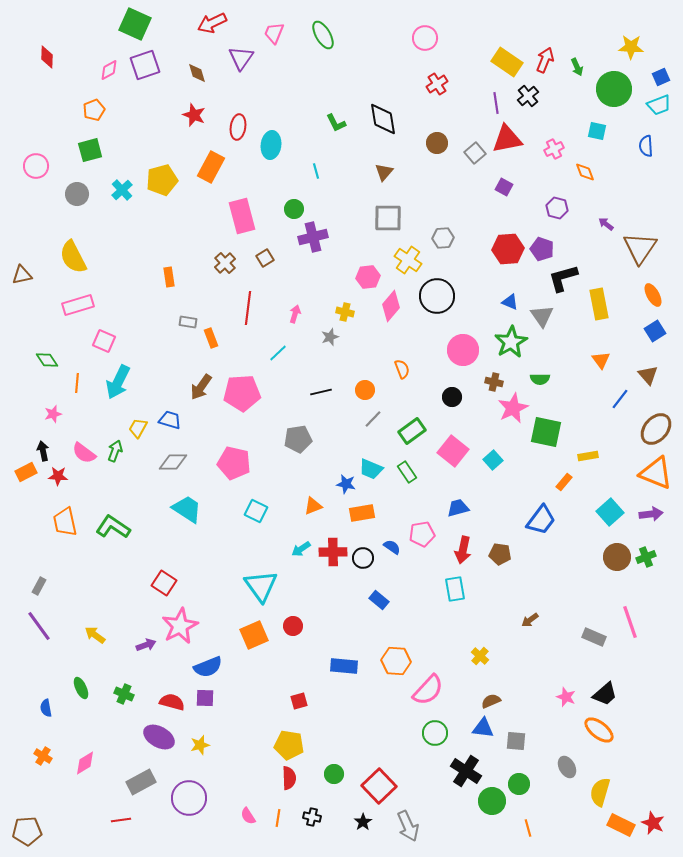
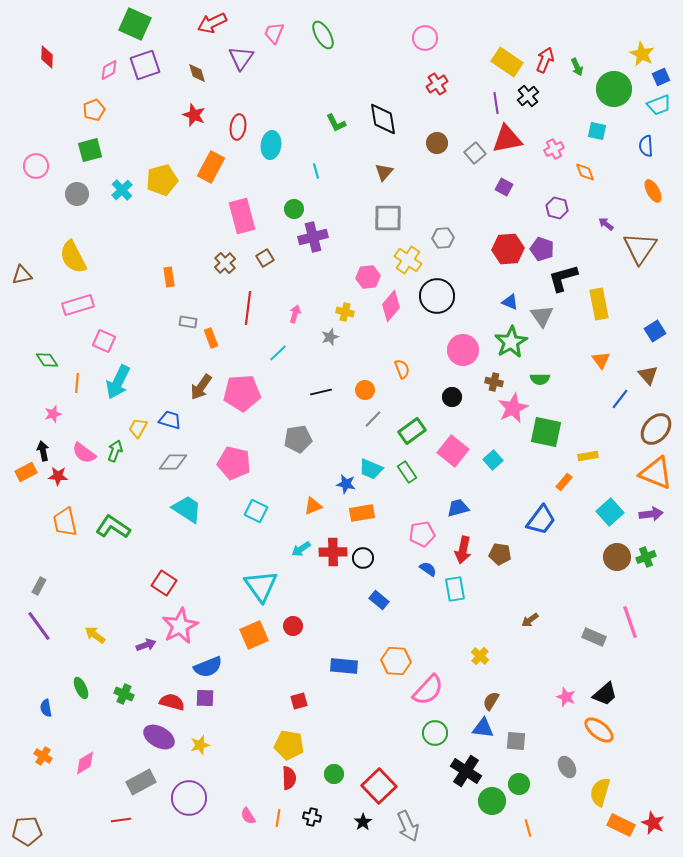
yellow star at (631, 47): moved 11 px right, 7 px down; rotated 25 degrees clockwise
orange ellipse at (653, 295): moved 104 px up
blue semicircle at (392, 547): moved 36 px right, 22 px down
brown semicircle at (491, 701): rotated 36 degrees counterclockwise
